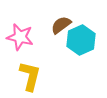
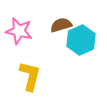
brown semicircle: rotated 20 degrees clockwise
pink star: moved 1 px left, 6 px up
